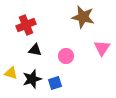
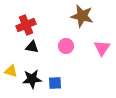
brown star: moved 1 px left, 1 px up
black triangle: moved 3 px left, 3 px up
pink circle: moved 10 px up
yellow triangle: moved 2 px up
black star: rotated 12 degrees clockwise
blue square: rotated 16 degrees clockwise
